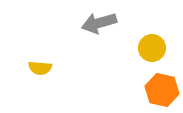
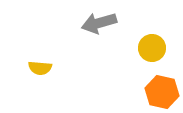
orange hexagon: moved 2 px down
